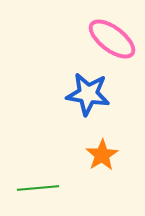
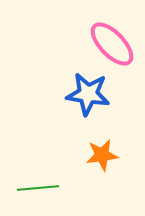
pink ellipse: moved 5 px down; rotated 9 degrees clockwise
orange star: rotated 24 degrees clockwise
